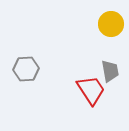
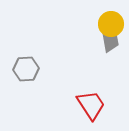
gray trapezoid: moved 30 px up
red trapezoid: moved 15 px down
